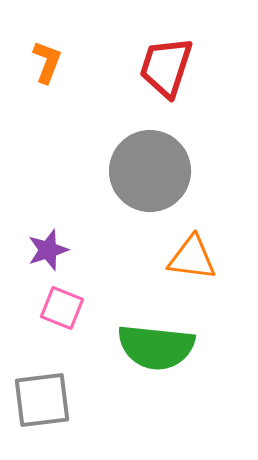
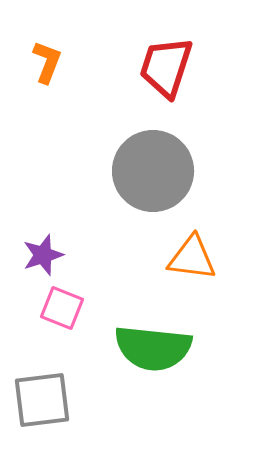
gray circle: moved 3 px right
purple star: moved 5 px left, 5 px down
green semicircle: moved 3 px left, 1 px down
